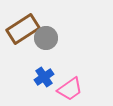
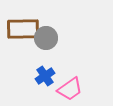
brown rectangle: rotated 32 degrees clockwise
blue cross: moved 1 px right, 1 px up
